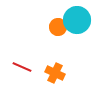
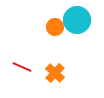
orange circle: moved 3 px left
orange cross: rotated 18 degrees clockwise
